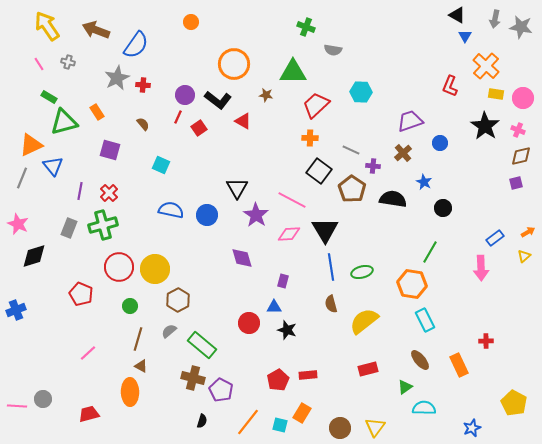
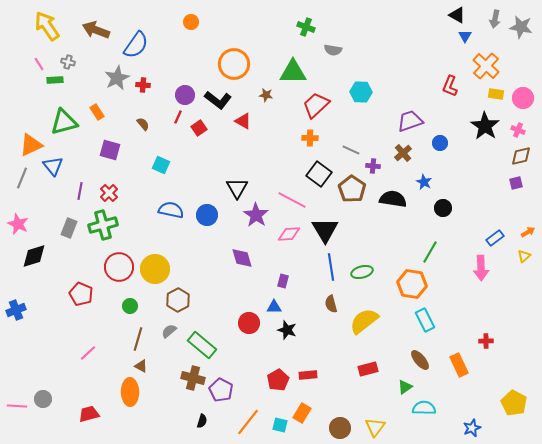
green rectangle at (49, 97): moved 6 px right, 17 px up; rotated 35 degrees counterclockwise
black square at (319, 171): moved 3 px down
